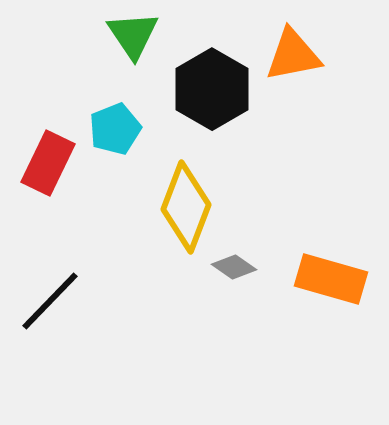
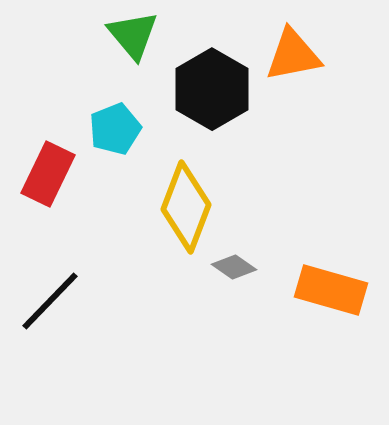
green triangle: rotated 6 degrees counterclockwise
red rectangle: moved 11 px down
orange rectangle: moved 11 px down
